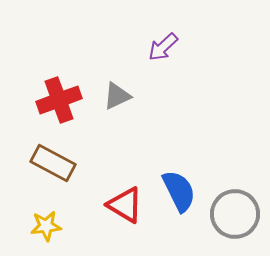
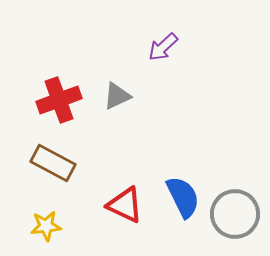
blue semicircle: moved 4 px right, 6 px down
red triangle: rotated 6 degrees counterclockwise
